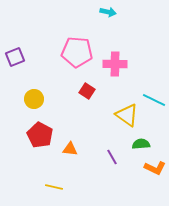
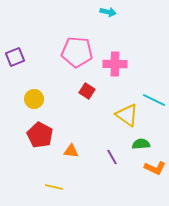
orange triangle: moved 1 px right, 2 px down
